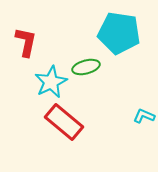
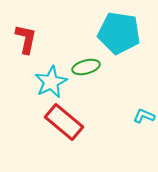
red L-shape: moved 3 px up
